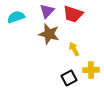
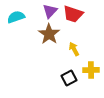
purple triangle: moved 3 px right
brown star: rotated 20 degrees clockwise
